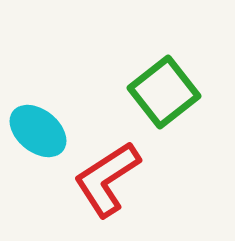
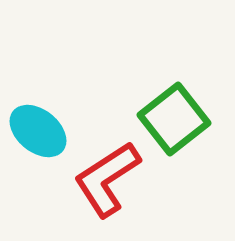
green square: moved 10 px right, 27 px down
